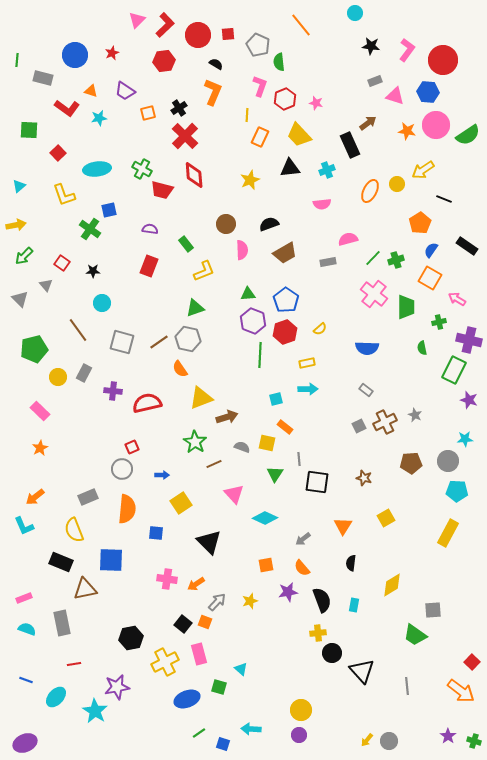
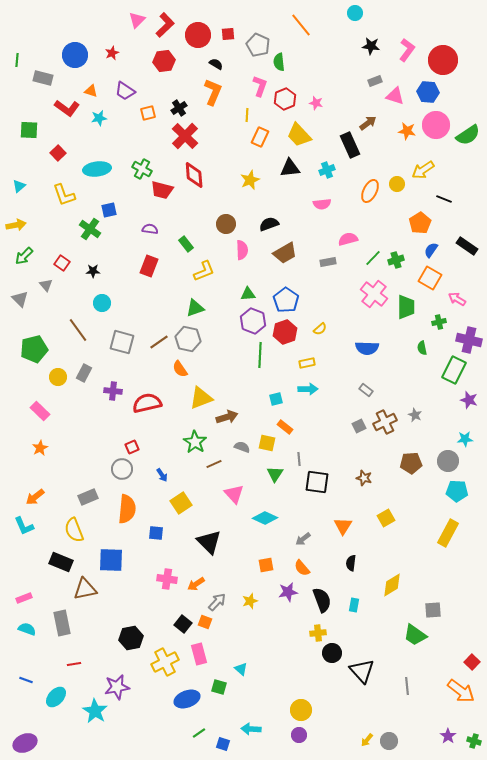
blue arrow at (162, 475): rotated 56 degrees clockwise
